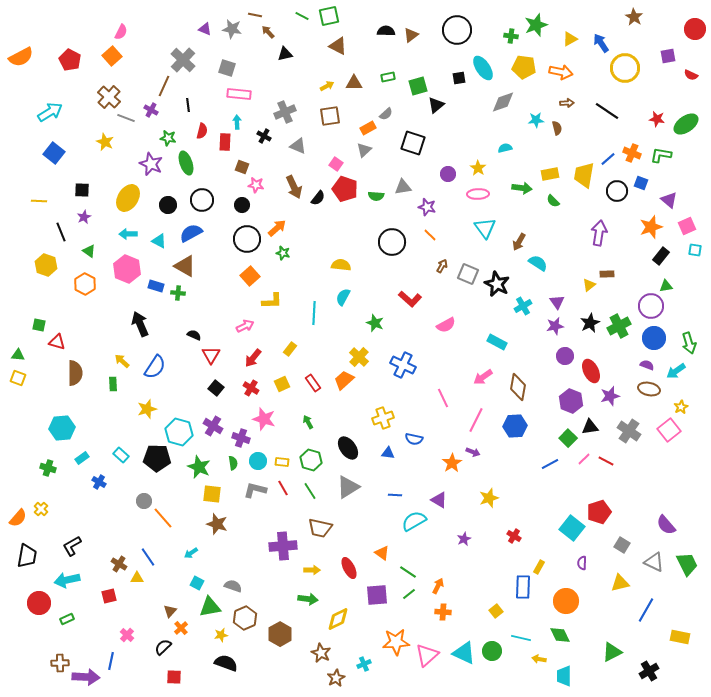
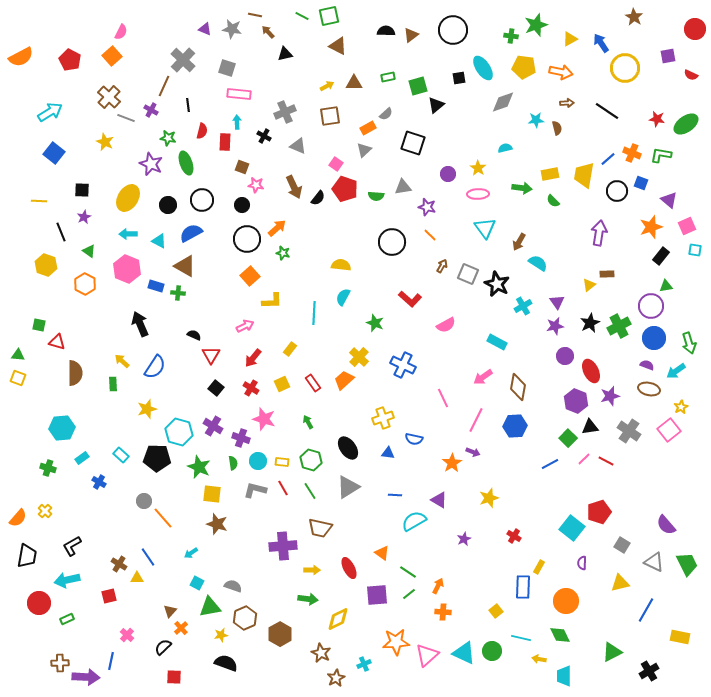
black circle at (457, 30): moved 4 px left
purple hexagon at (571, 401): moved 5 px right
yellow cross at (41, 509): moved 4 px right, 2 px down
